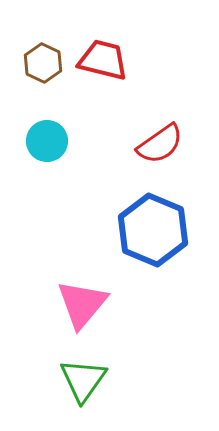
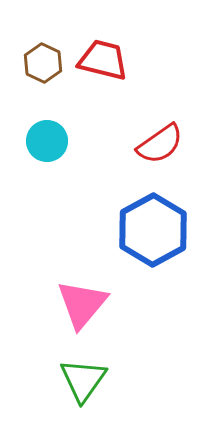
blue hexagon: rotated 8 degrees clockwise
